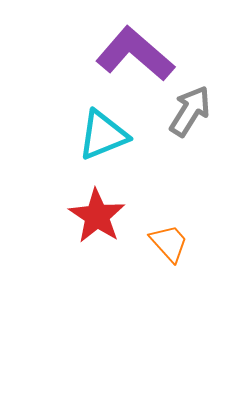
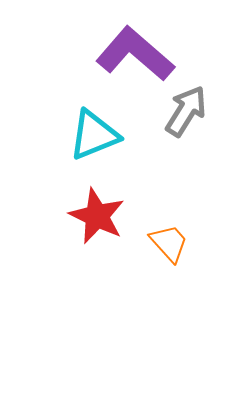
gray arrow: moved 4 px left
cyan triangle: moved 9 px left
red star: rotated 8 degrees counterclockwise
